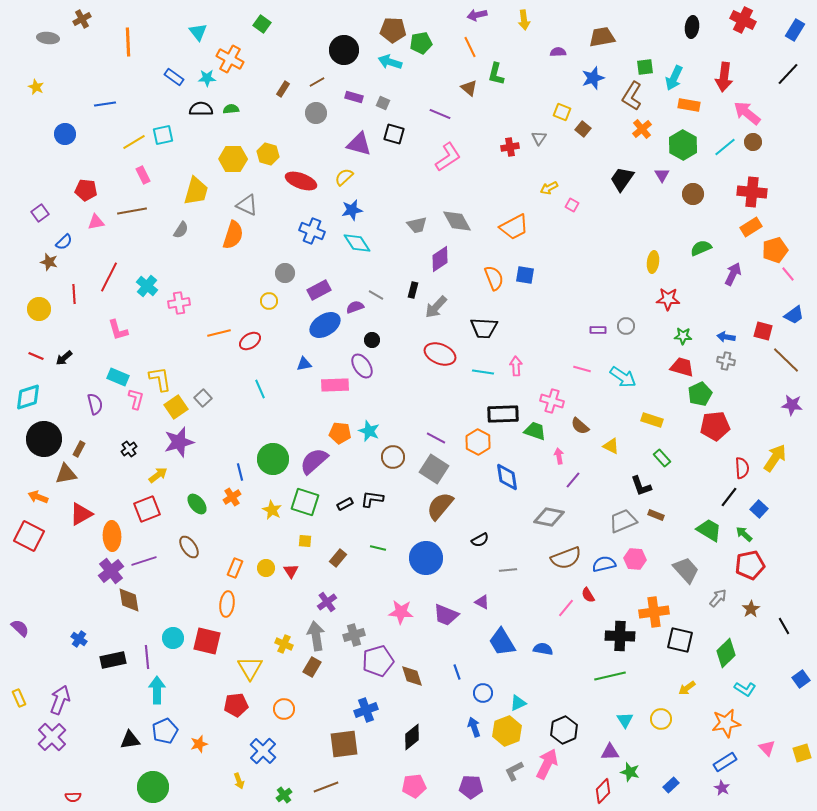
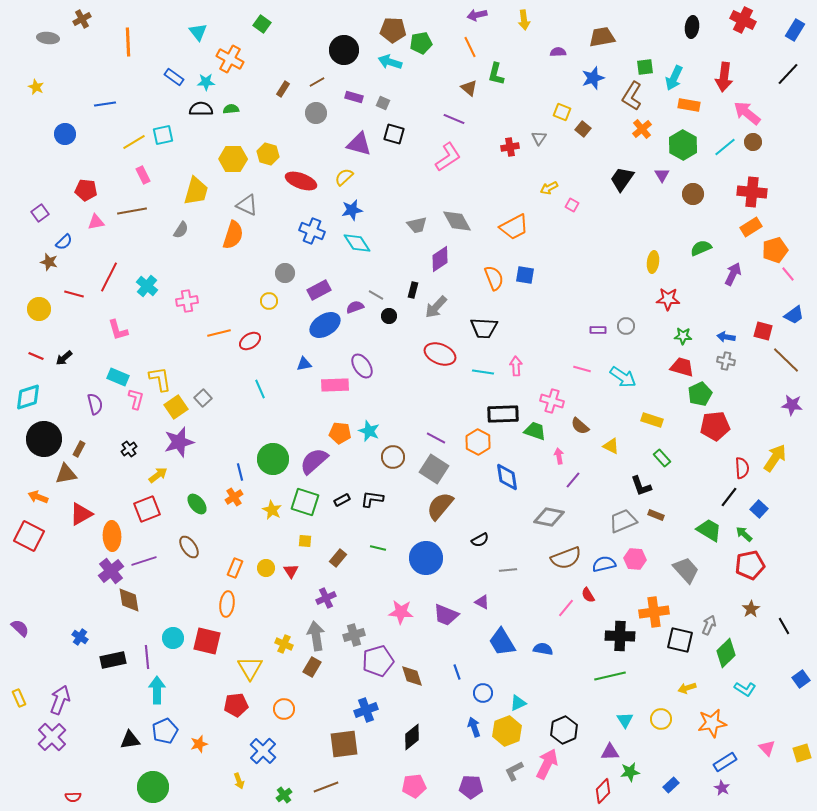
cyan star at (207, 78): moved 1 px left, 4 px down
purple line at (440, 114): moved 14 px right, 5 px down
red line at (74, 294): rotated 72 degrees counterclockwise
pink cross at (179, 303): moved 8 px right, 2 px up
black circle at (372, 340): moved 17 px right, 24 px up
orange cross at (232, 497): moved 2 px right
black rectangle at (345, 504): moved 3 px left, 4 px up
gray arrow at (718, 598): moved 9 px left, 27 px down; rotated 18 degrees counterclockwise
purple cross at (327, 602): moved 1 px left, 4 px up; rotated 12 degrees clockwise
blue cross at (79, 639): moved 1 px right, 2 px up
yellow arrow at (687, 688): rotated 18 degrees clockwise
orange star at (726, 723): moved 14 px left
green star at (630, 772): rotated 24 degrees counterclockwise
